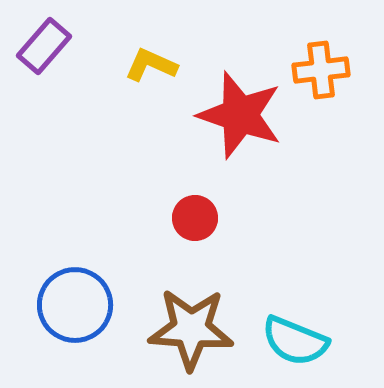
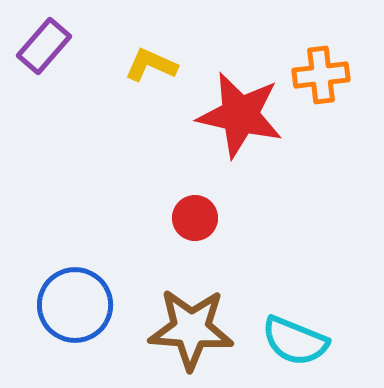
orange cross: moved 5 px down
red star: rotated 6 degrees counterclockwise
